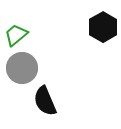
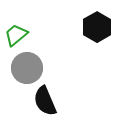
black hexagon: moved 6 px left
gray circle: moved 5 px right
